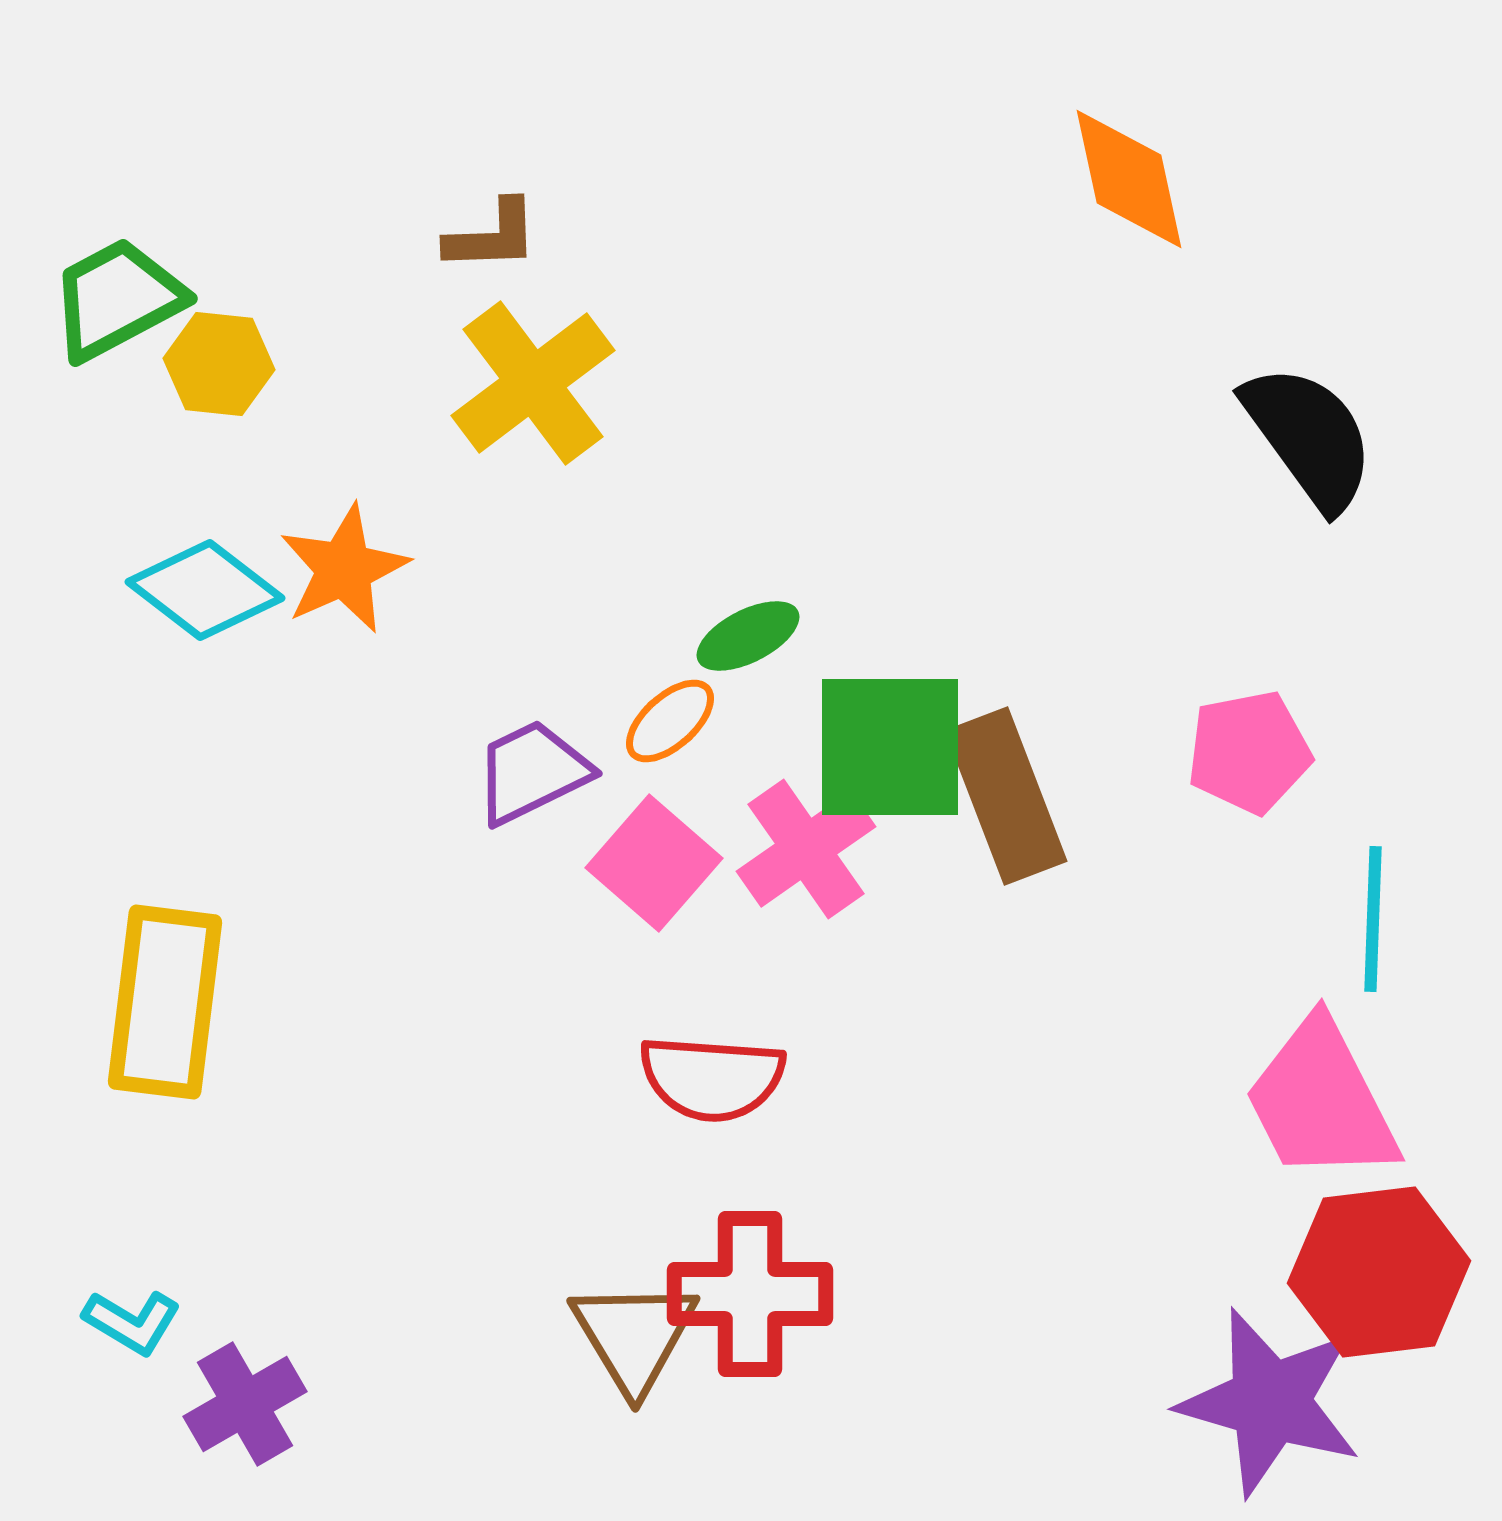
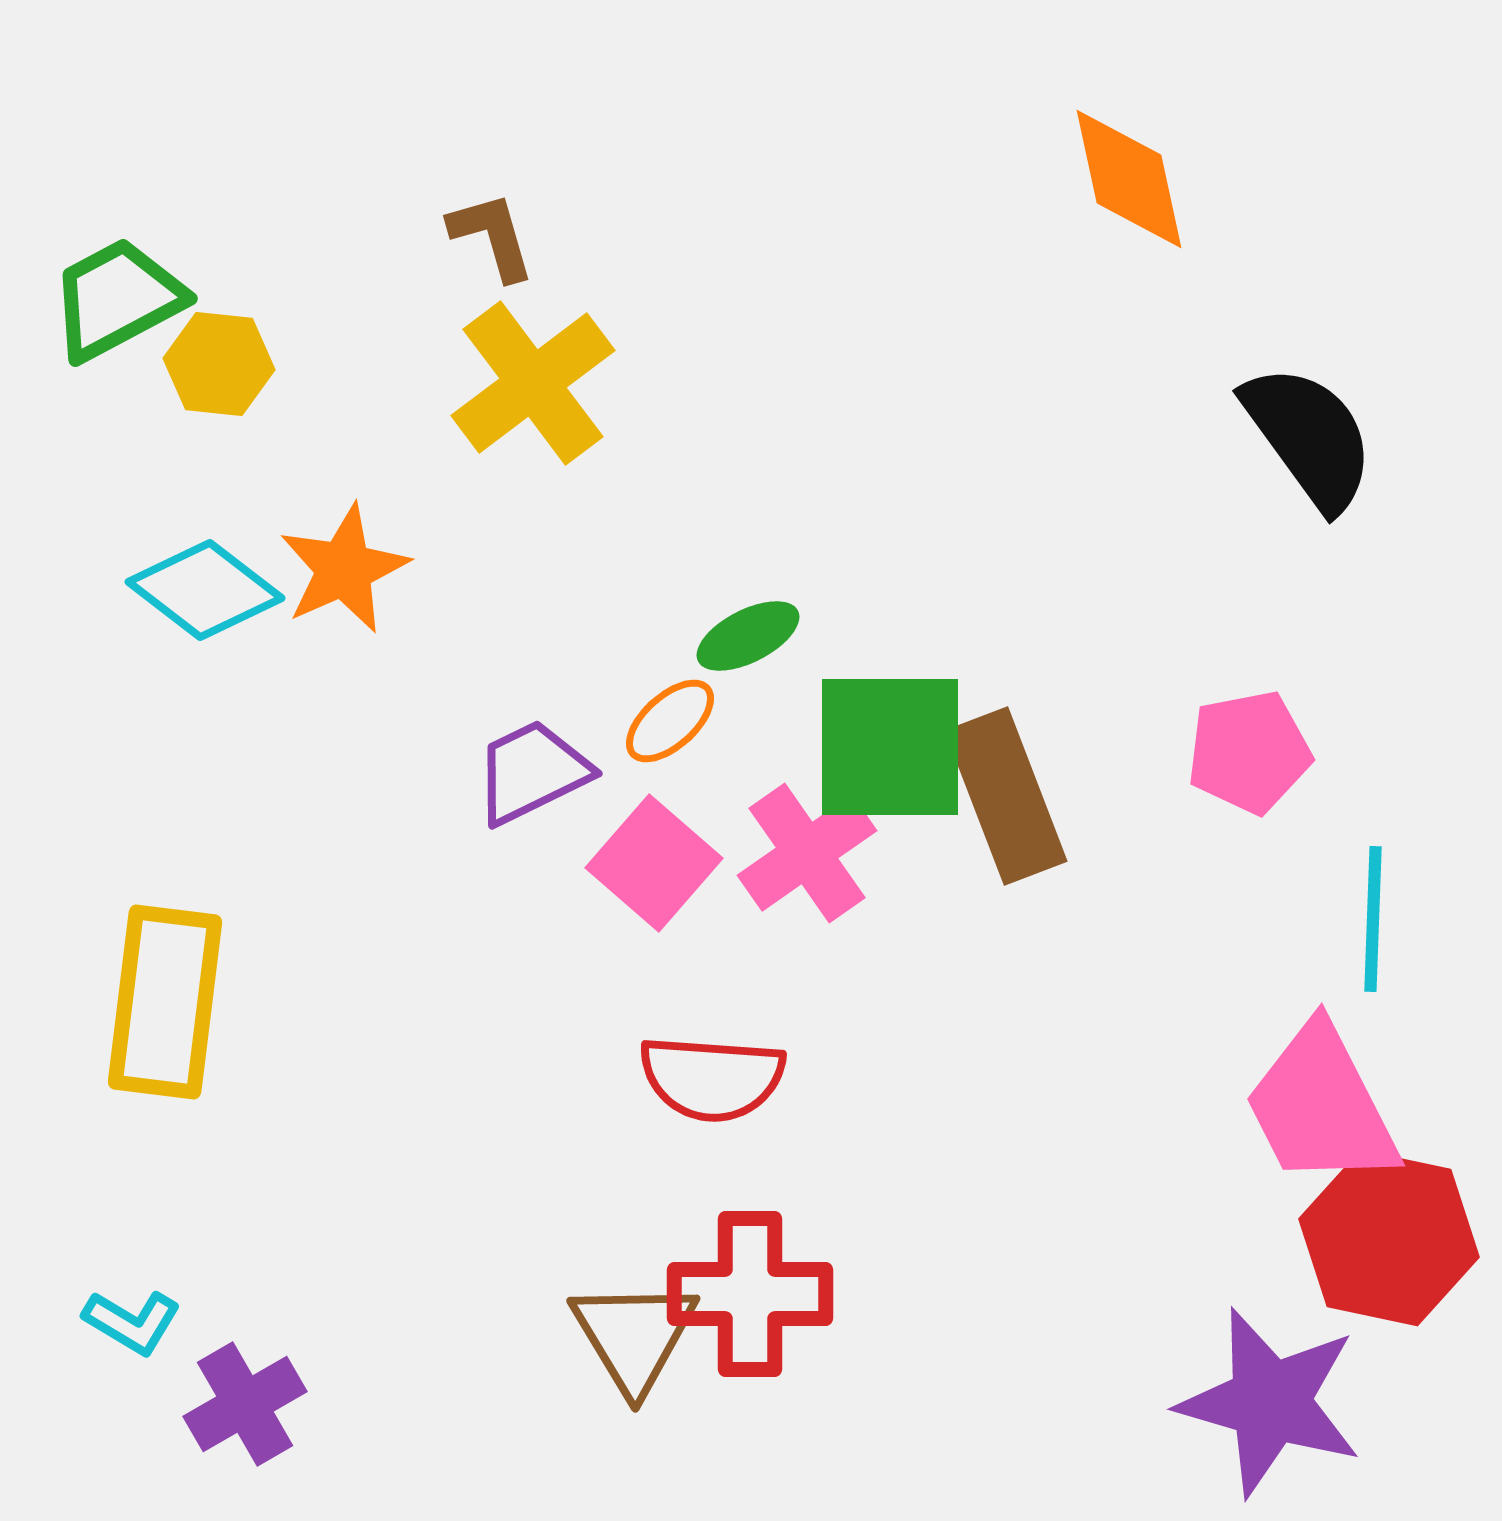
brown L-shape: rotated 104 degrees counterclockwise
pink cross: moved 1 px right, 4 px down
pink trapezoid: moved 5 px down
red hexagon: moved 10 px right, 34 px up; rotated 19 degrees clockwise
